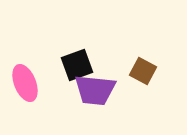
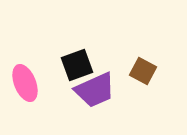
purple trapezoid: rotated 30 degrees counterclockwise
